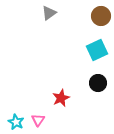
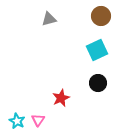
gray triangle: moved 6 px down; rotated 21 degrees clockwise
cyan star: moved 1 px right, 1 px up
